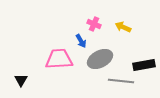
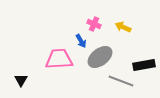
gray ellipse: moved 2 px up; rotated 10 degrees counterclockwise
gray line: rotated 15 degrees clockwise
